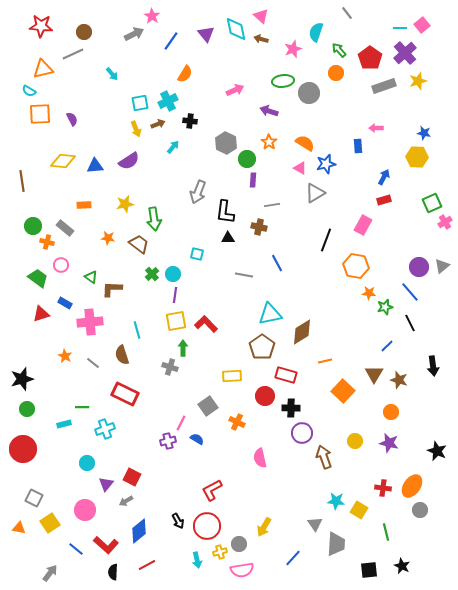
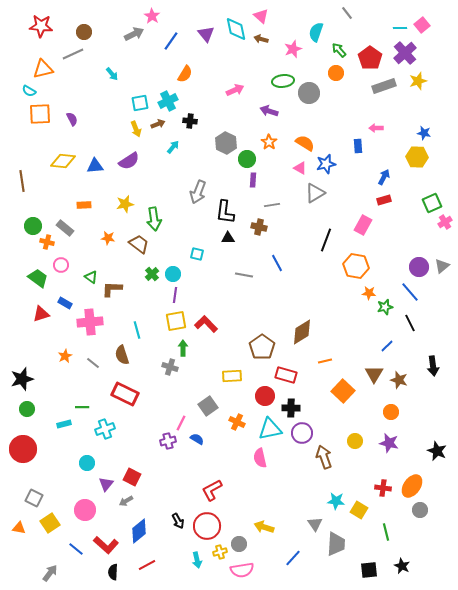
cyan triangle at (270, 314): moved 115 px down
orange star at (65, 356): rotated 16 degrees clockwise
yellow arrow at (264, 527): rotated 78 degrees clockwise
